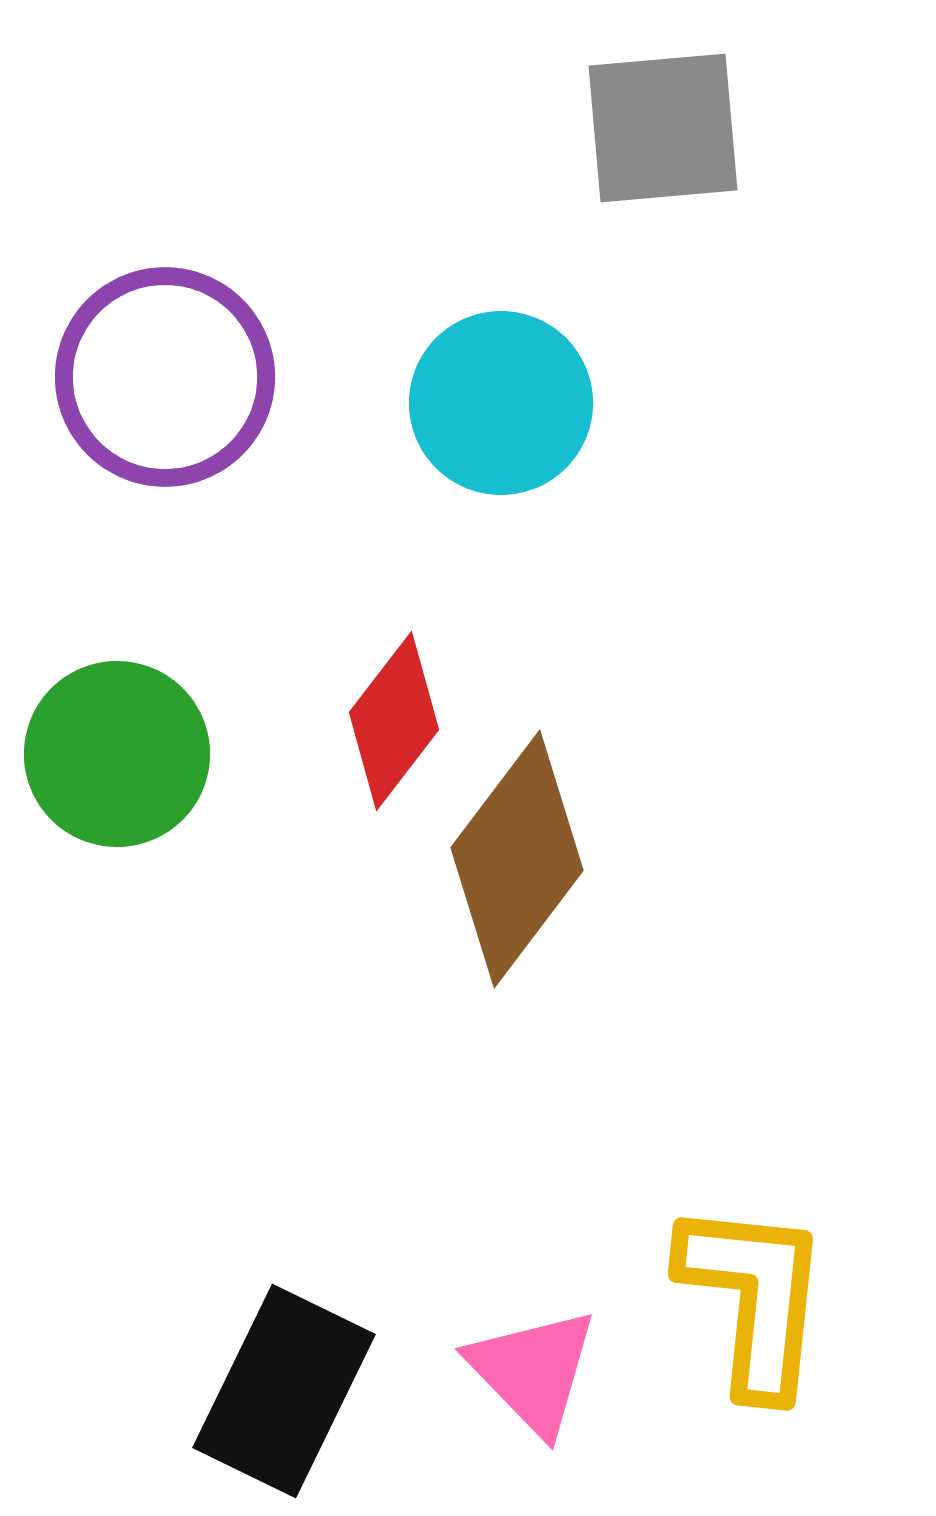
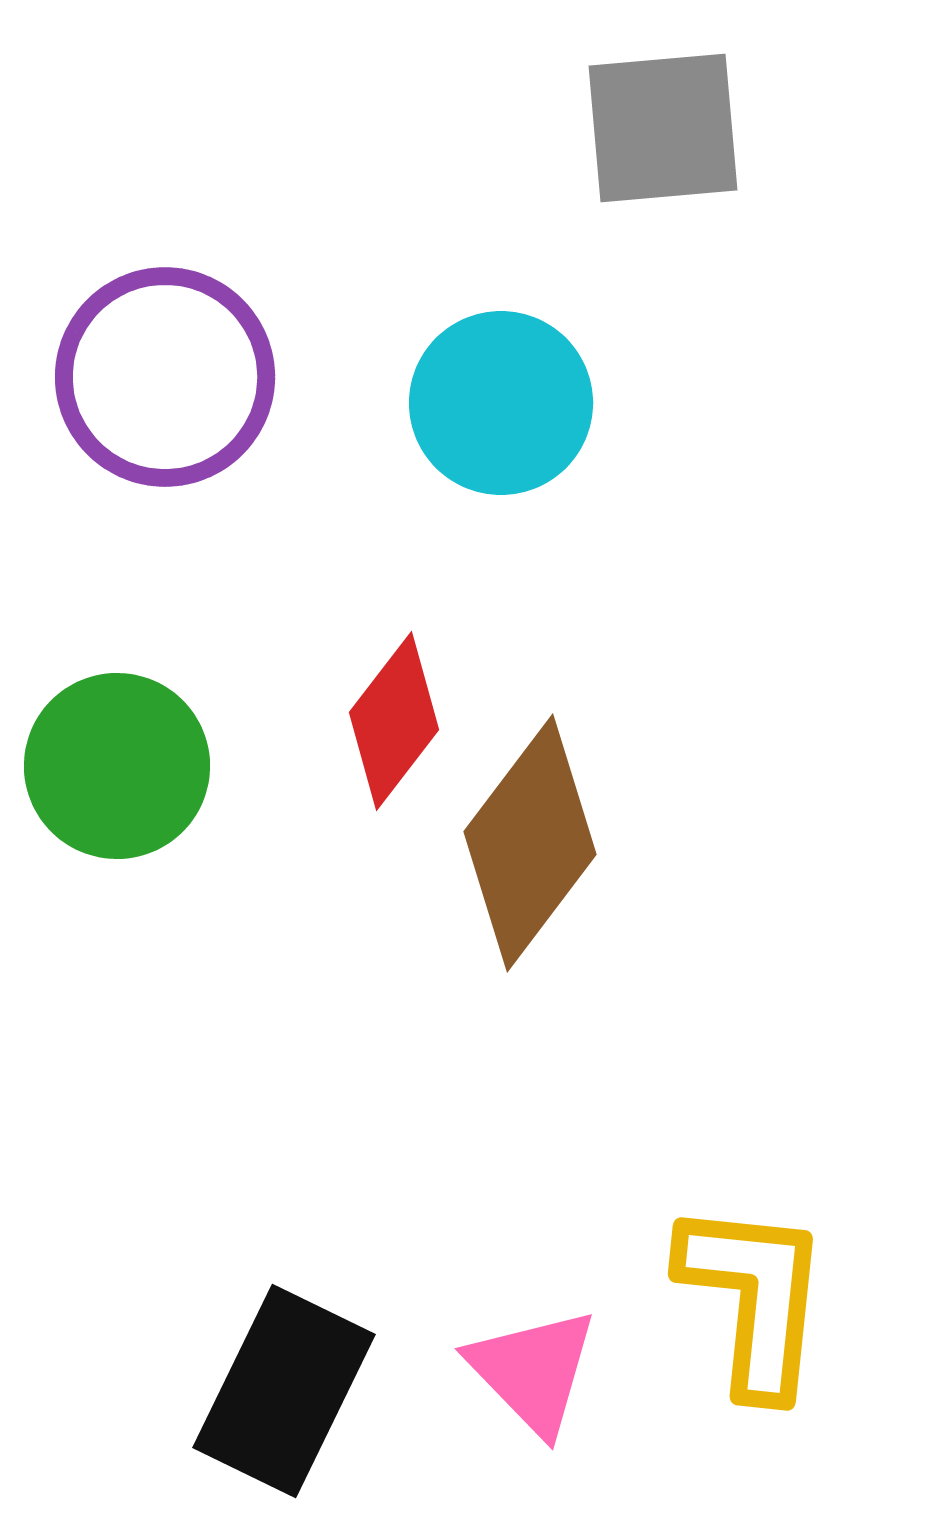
green circle: moved 12 px down
brown diamond: moved 13 px right, 16 px up
